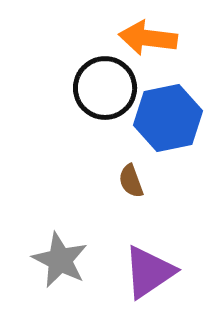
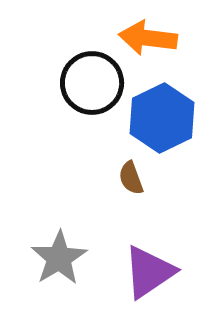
black circle: moved 13 px left, 5 px up
blue hexagon: moved 6 px left; rotated 14 degrees counterclockwise
brown semicircle: moved 3 px up
gray star: moved 1 px left, 2 px up; rotated 14 degrees clockwise
